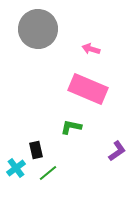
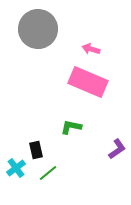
pink rectangle: moved 7 px up
purple L-shape: moved 2 px up
